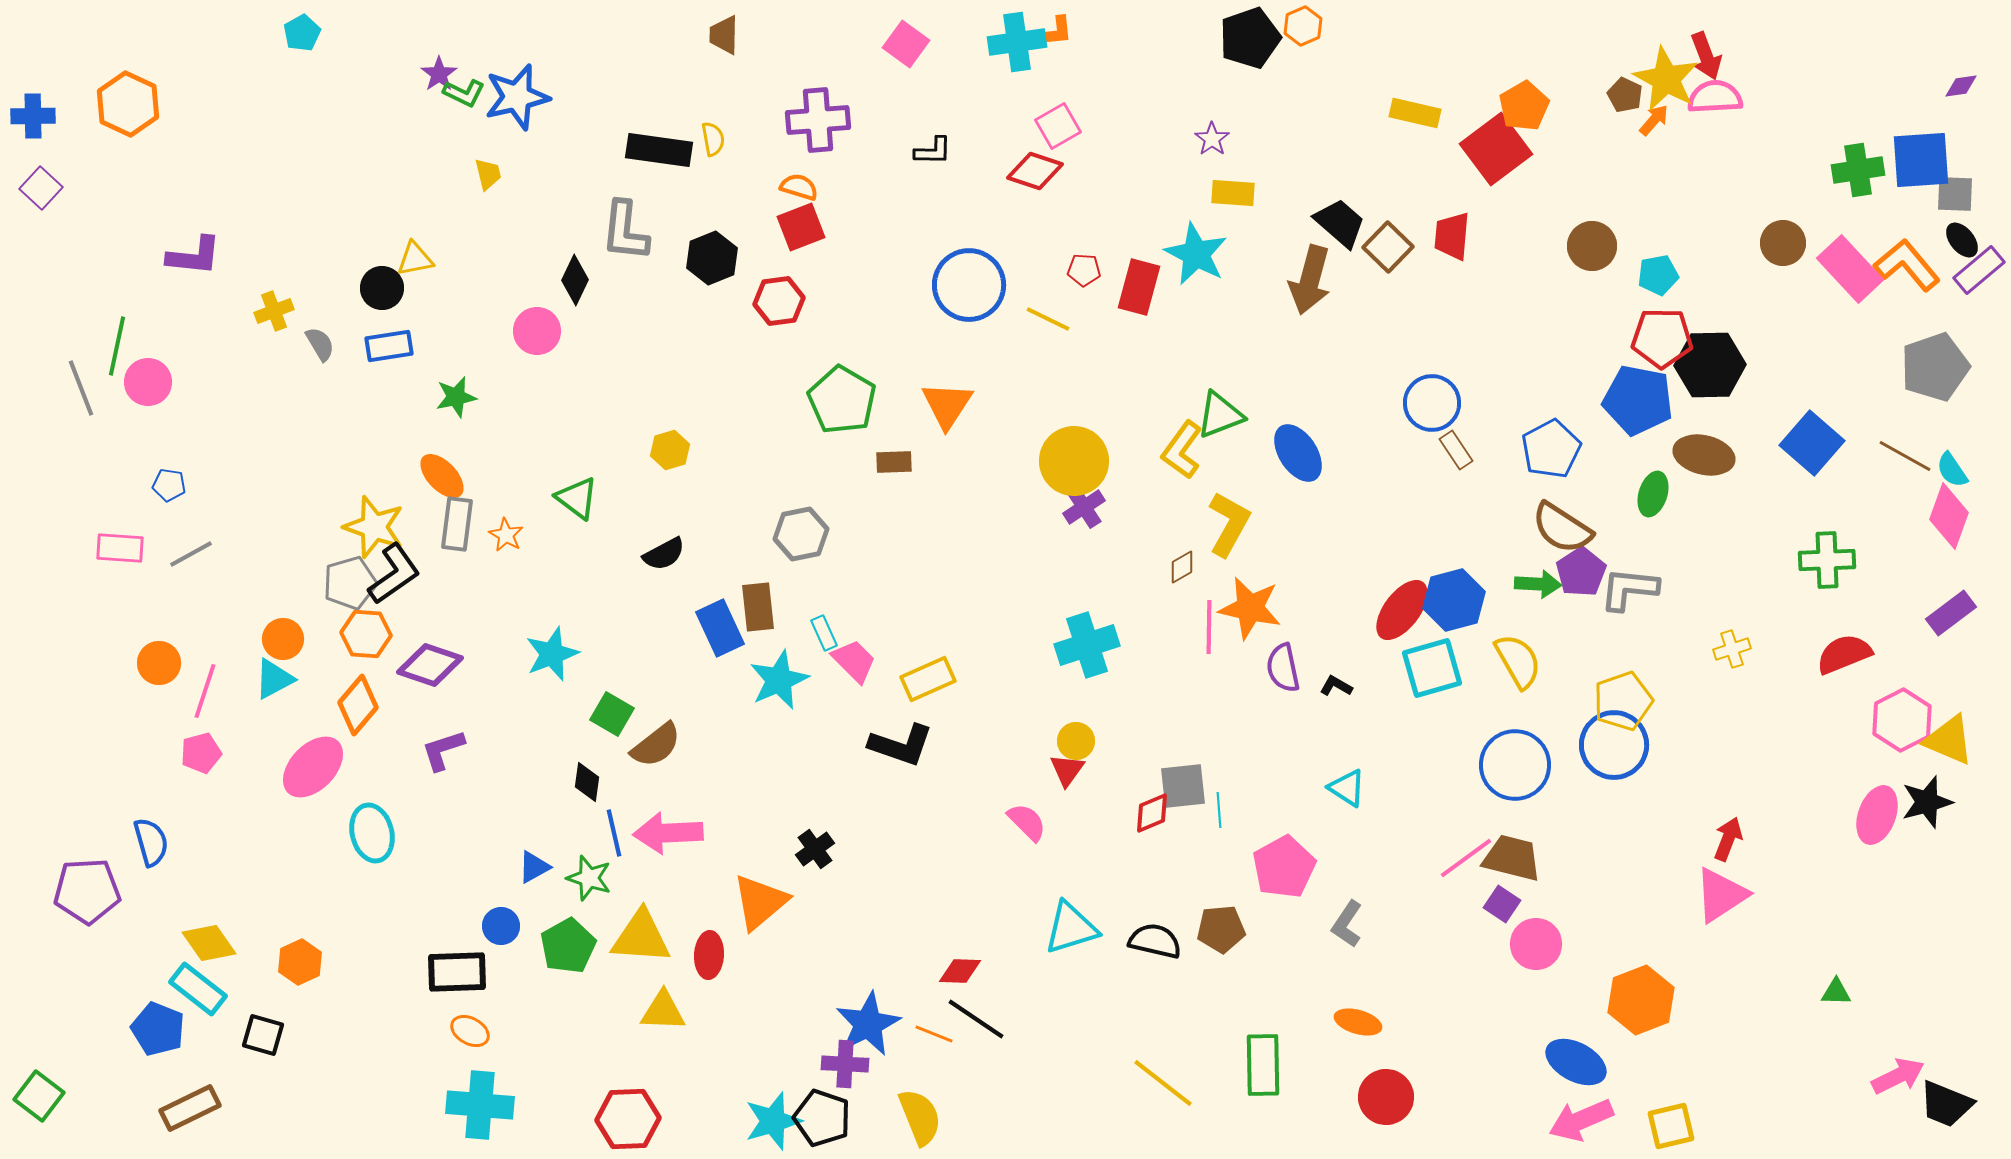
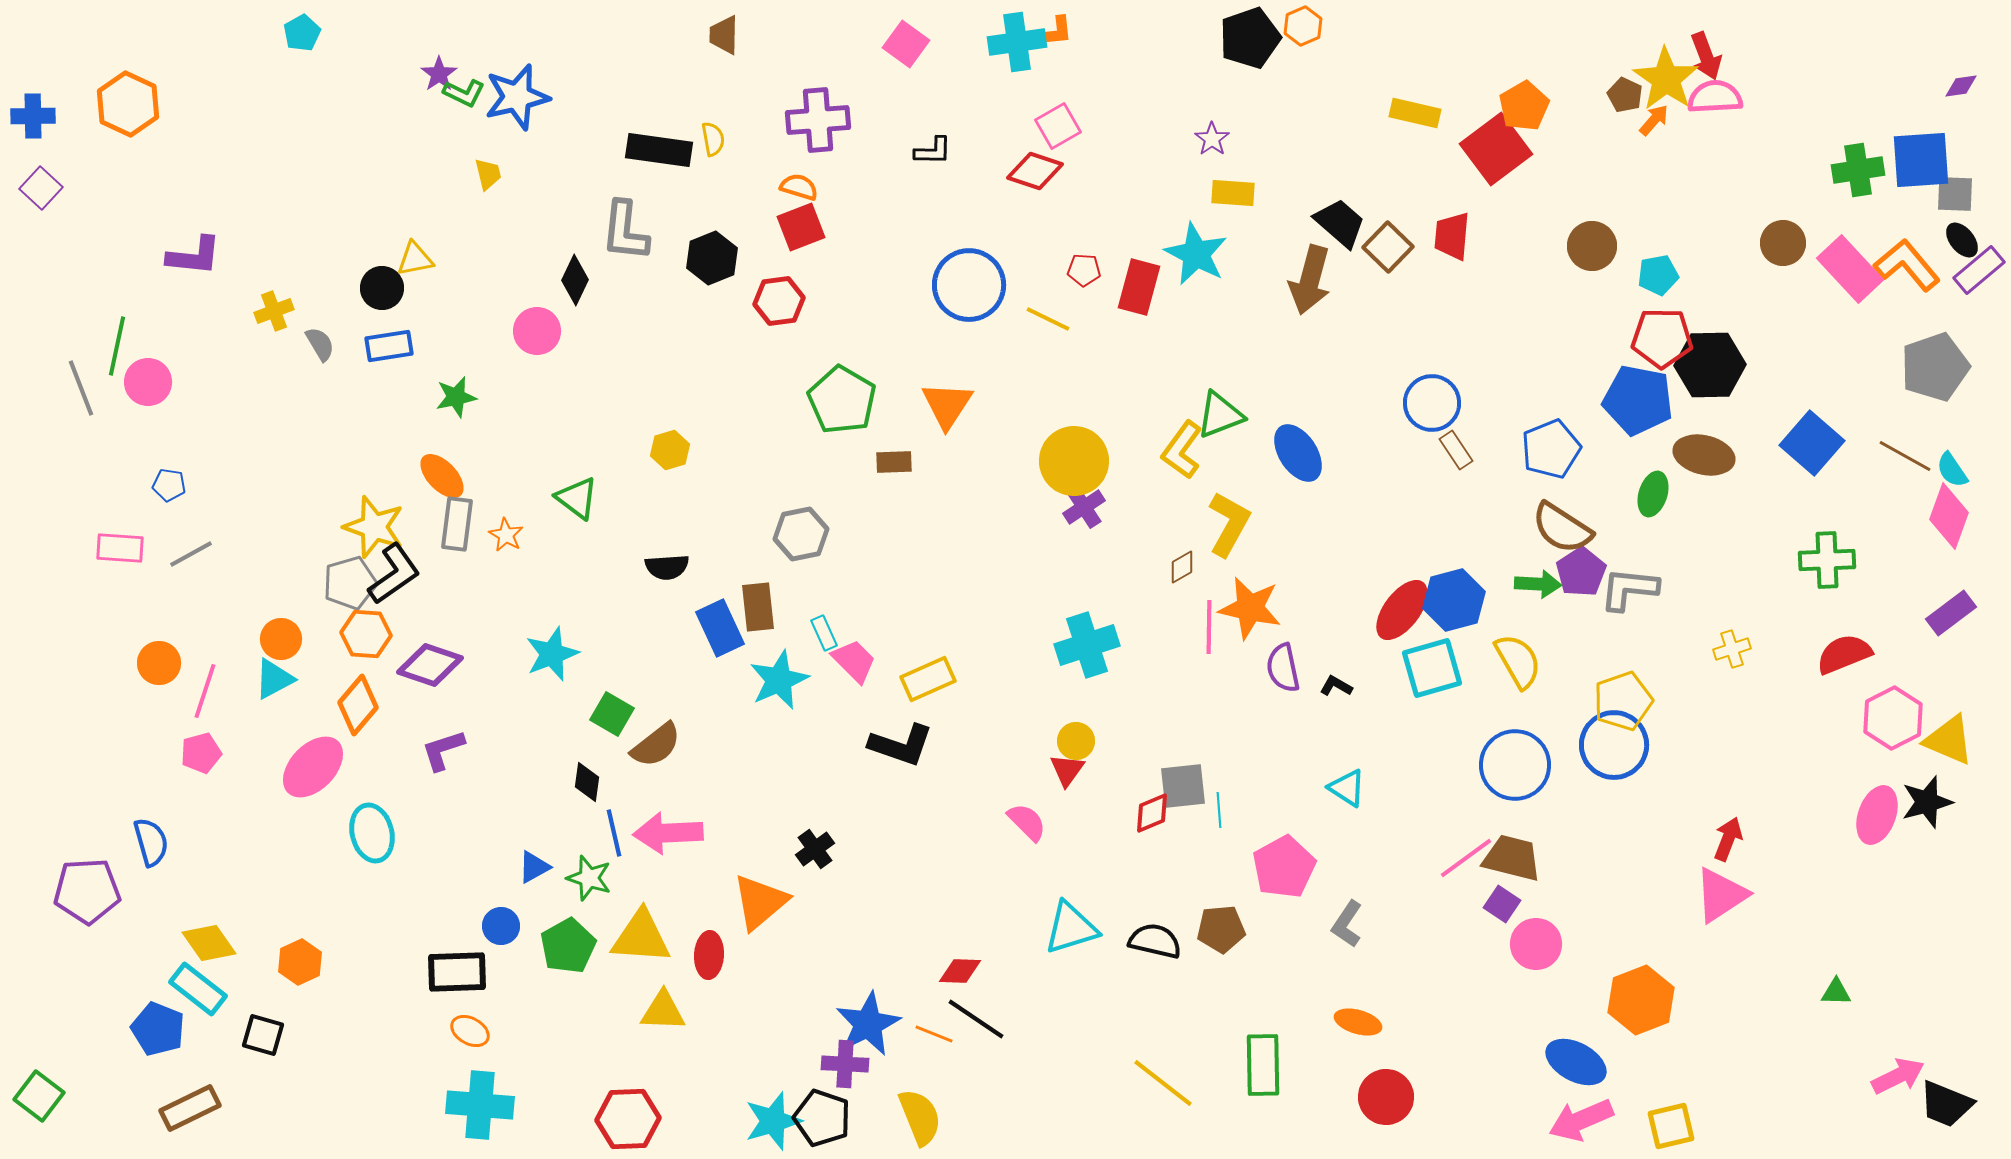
yellow star at (1666, 79): rotated 6 degrees clockwise
blue pentagon at (1551, 449): rotated 6 degrees clockwise
black semicircle at (664, 554): moved 3 px right, 13 px down; rotated 24 degrees clockwise
orange circle at (283, 639): moved 2 px left
pink hexagon at (1902, 720): moved 9 px left, 2 px up
